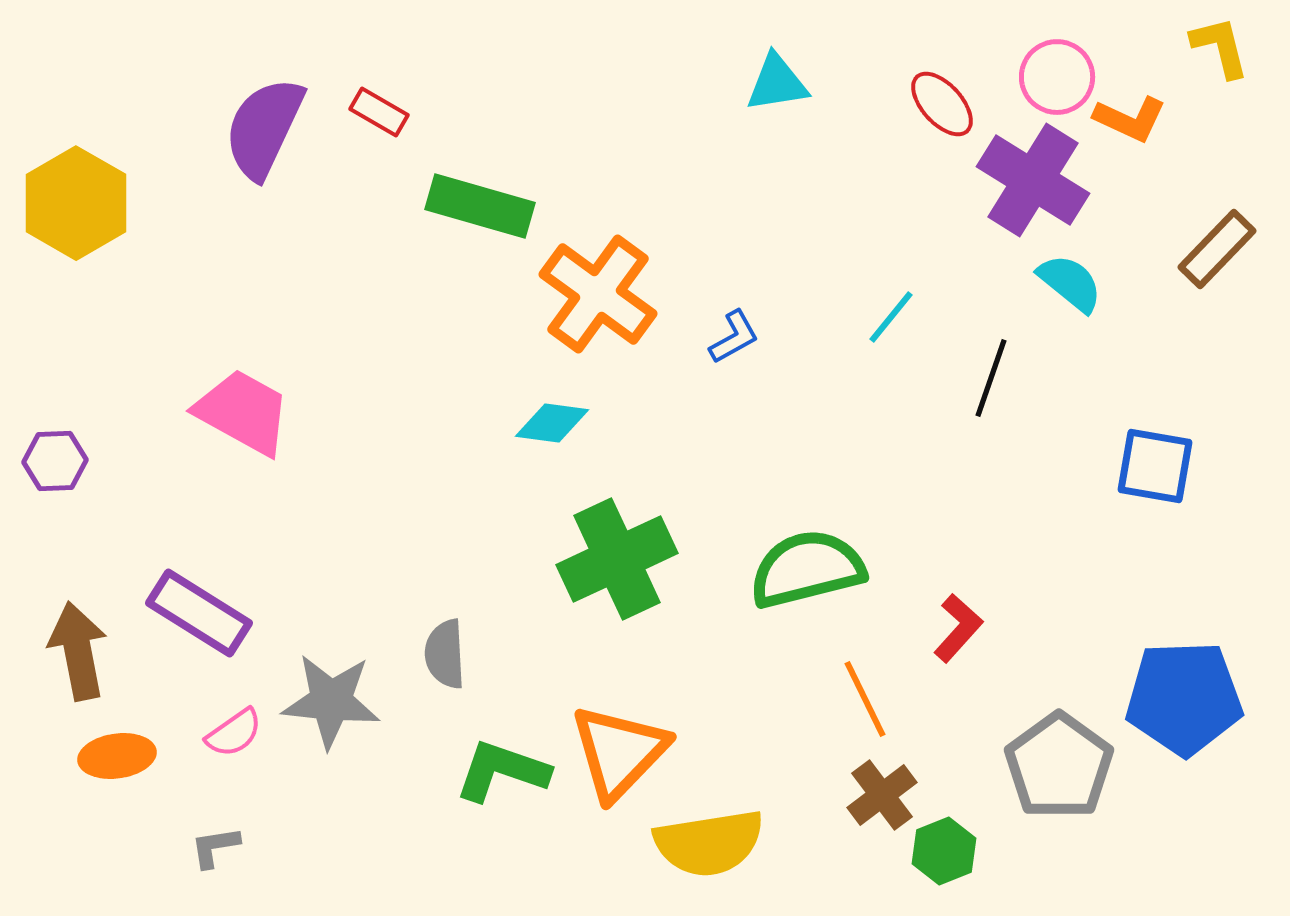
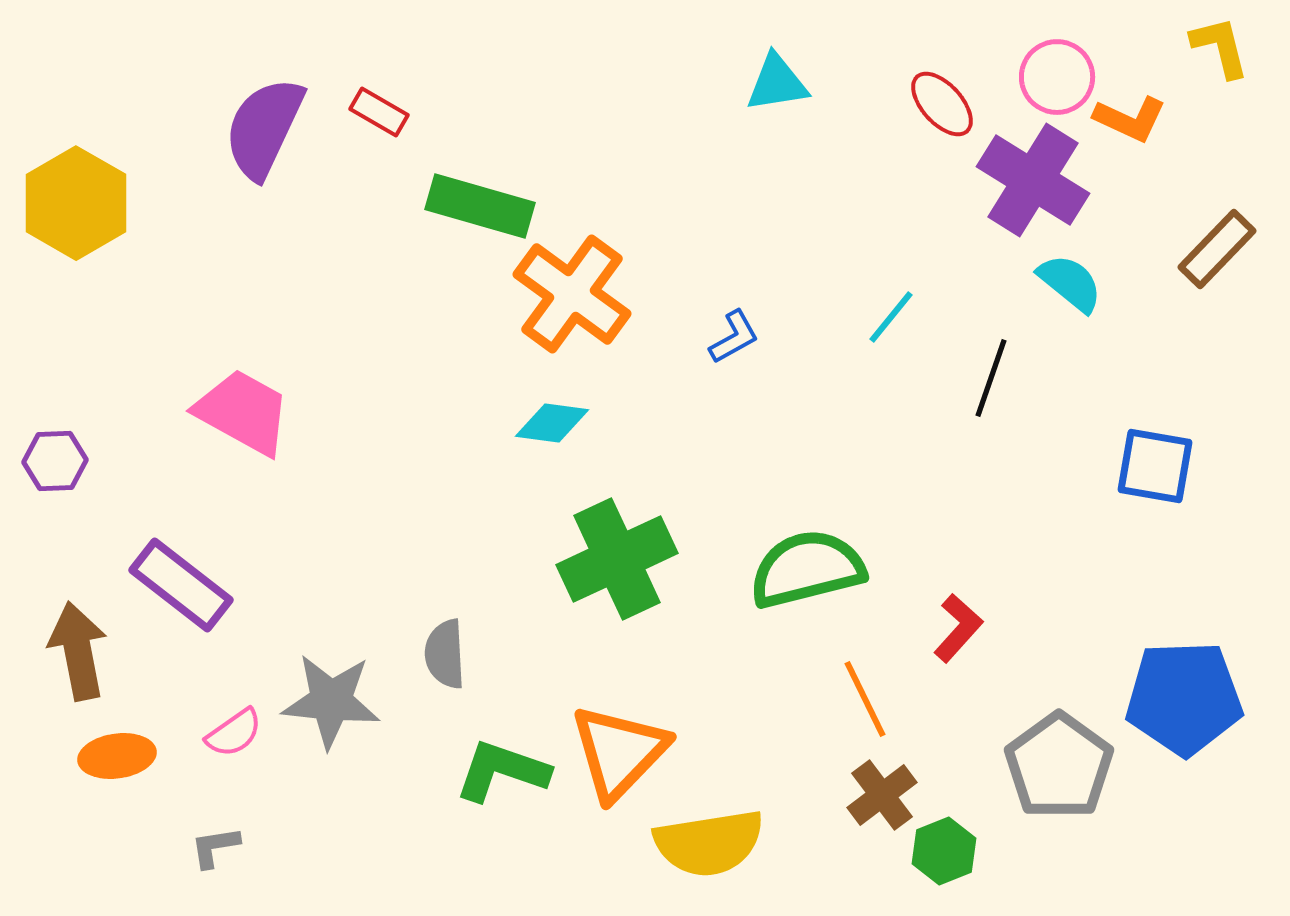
orange cross: moved 26 px left
purple rectangle: moved 18 px left, 28 px up; rotated 6 degrees clockwise
